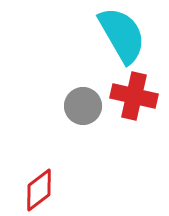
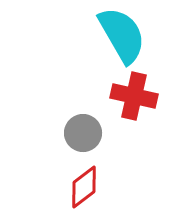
gray circle: moved 27 px down
red diamond: moved 45 px right, 3 px up
